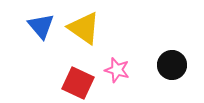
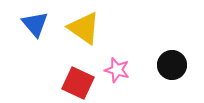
blue triangle: moved 6 px left, 2 px up
